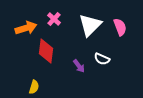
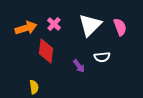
pink cross: moved 5 px down
white semicircle: moved 2 px up; rotated 28 degrees counterclockwise
yellow semicircle: rotated 24 degrees counterclockwise
